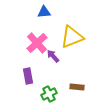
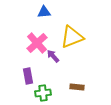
green cross: moved 6 px left, 1 px up; rotated 21 degrees clockwise
